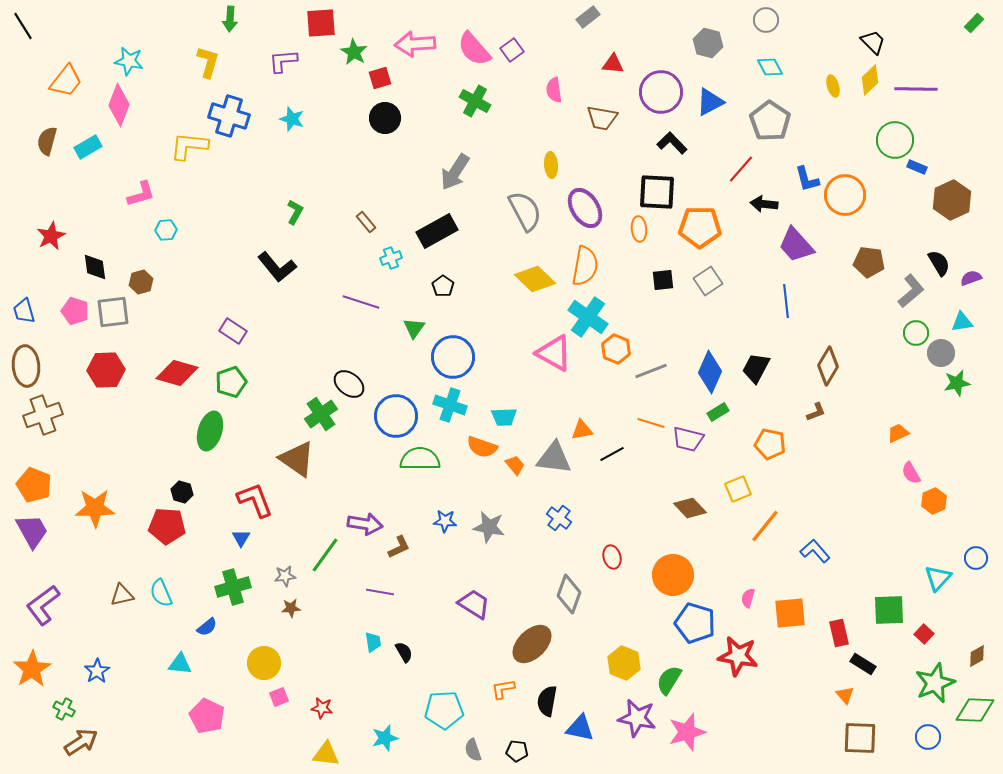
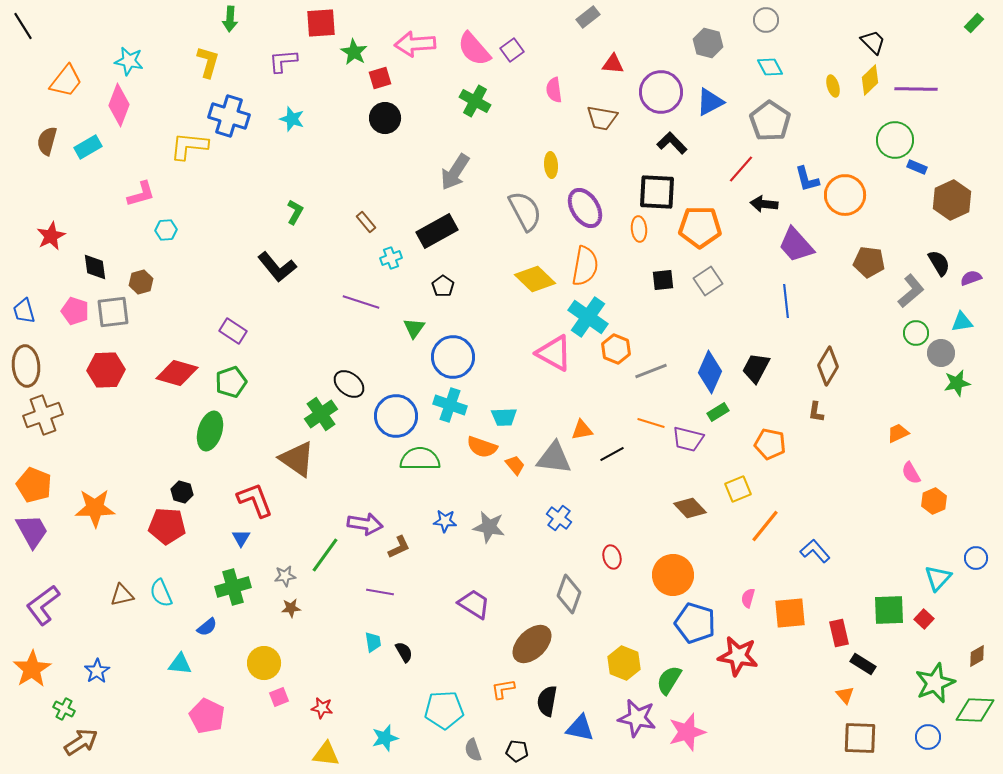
brown L-shape at (816, 412): rotated 120 degrees clockwise
red square at (924, 634): moved 15 px up
